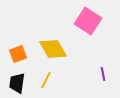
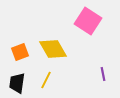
orange square: moved 2 px right, 2 px up
